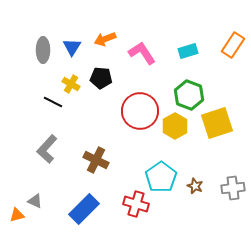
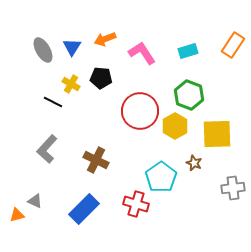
gray ellipse: rotated 30 degrees counterclockwise
yellow square: moved 11 px down; rotated 16 degrees clockwise
brown star: moved 1 px left, 23 px up
